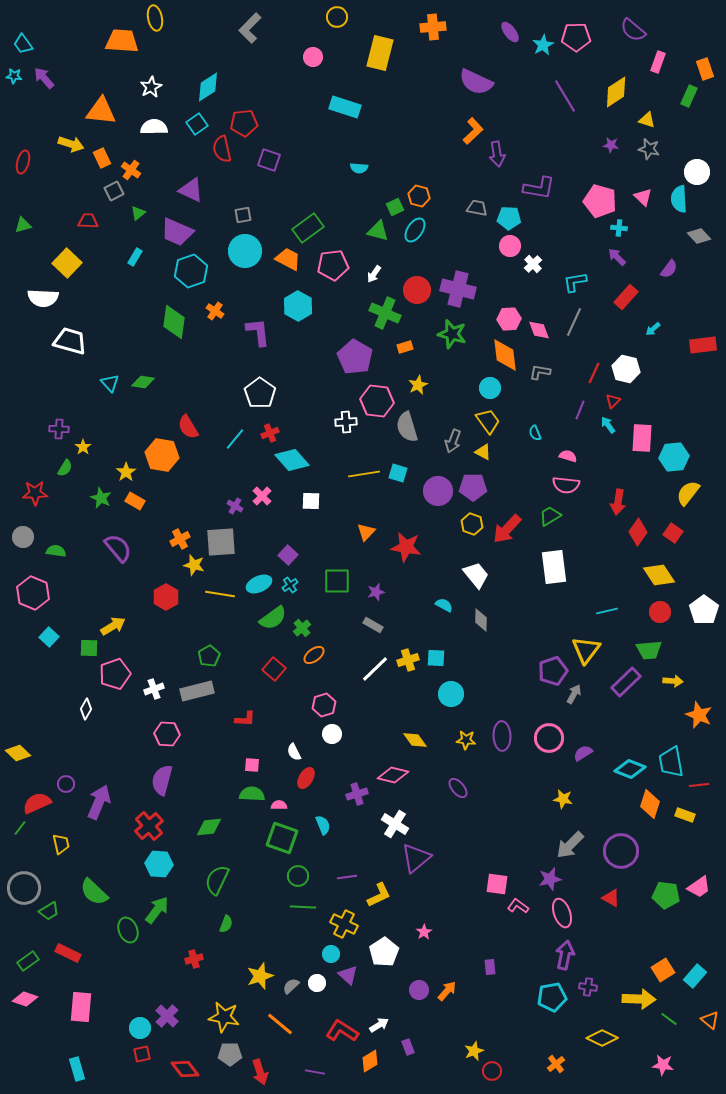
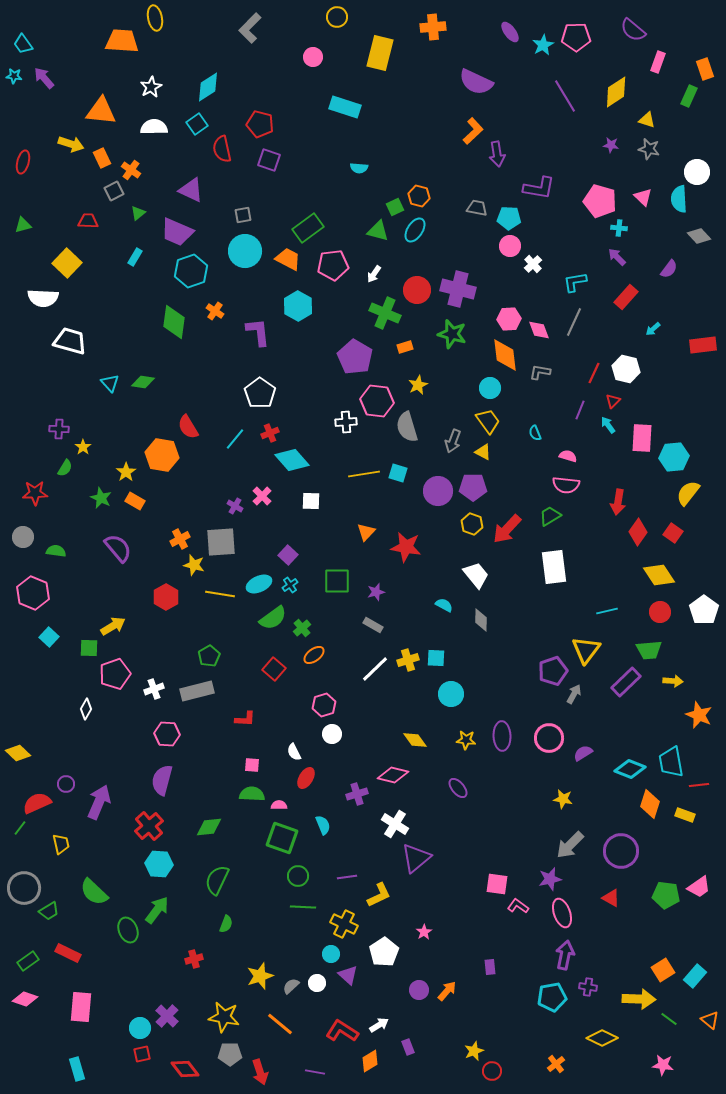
red pentagon at (244, 123): moved 16 px right, 1 px down; rotated 20 degrees clockwise
